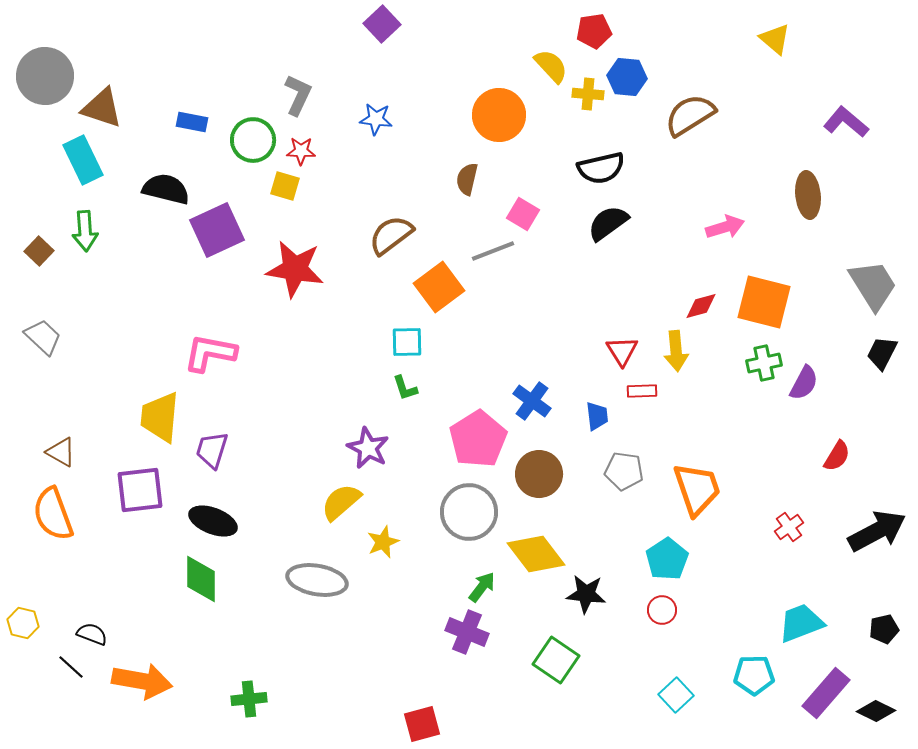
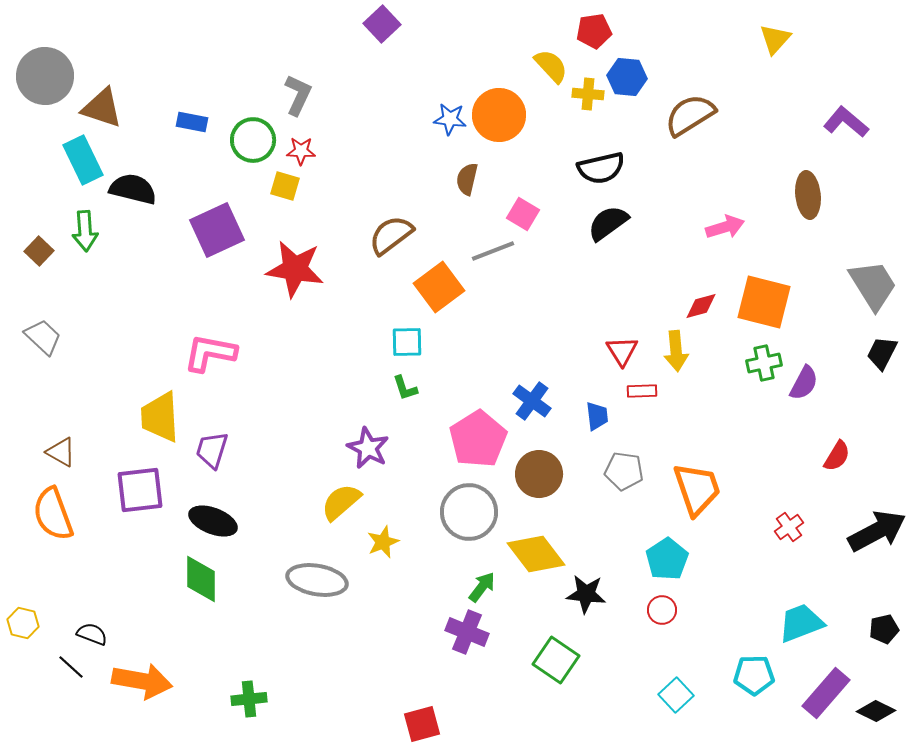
yellow triangle at (775, 39): rotated 32 degrees clockwise
blue star at (376, 119): moved 74 px right
black semicircle at (166, 189): moved 33 px left
yellow trapezoid at (160, 417): rotated 8 degrees counterclockwise
